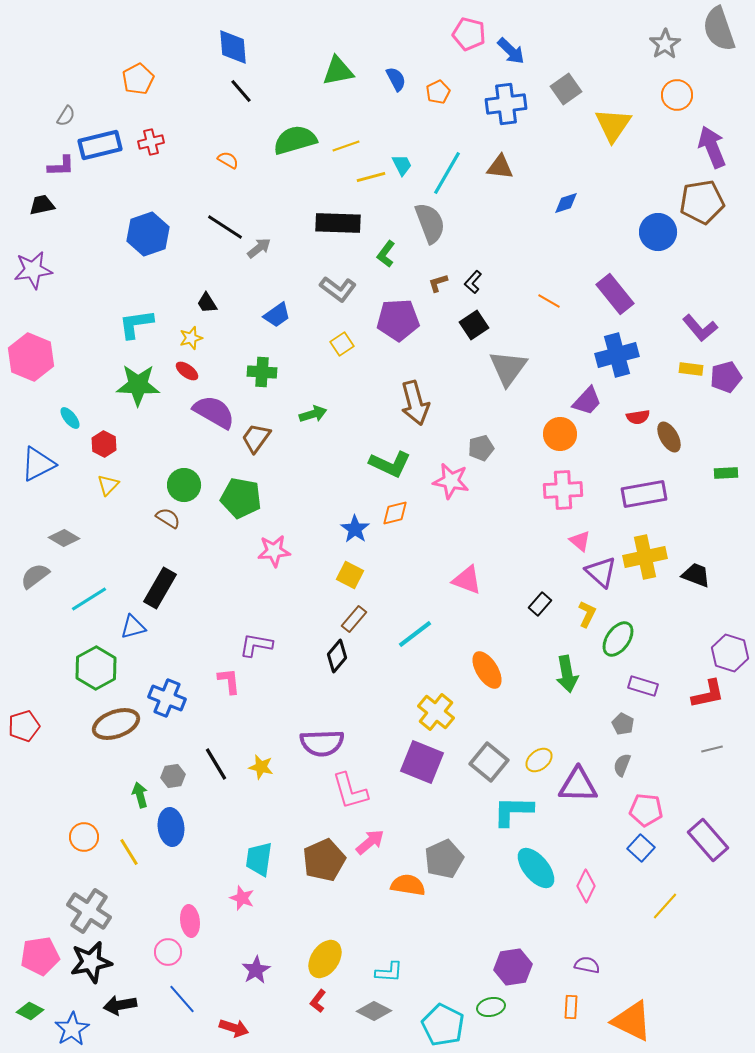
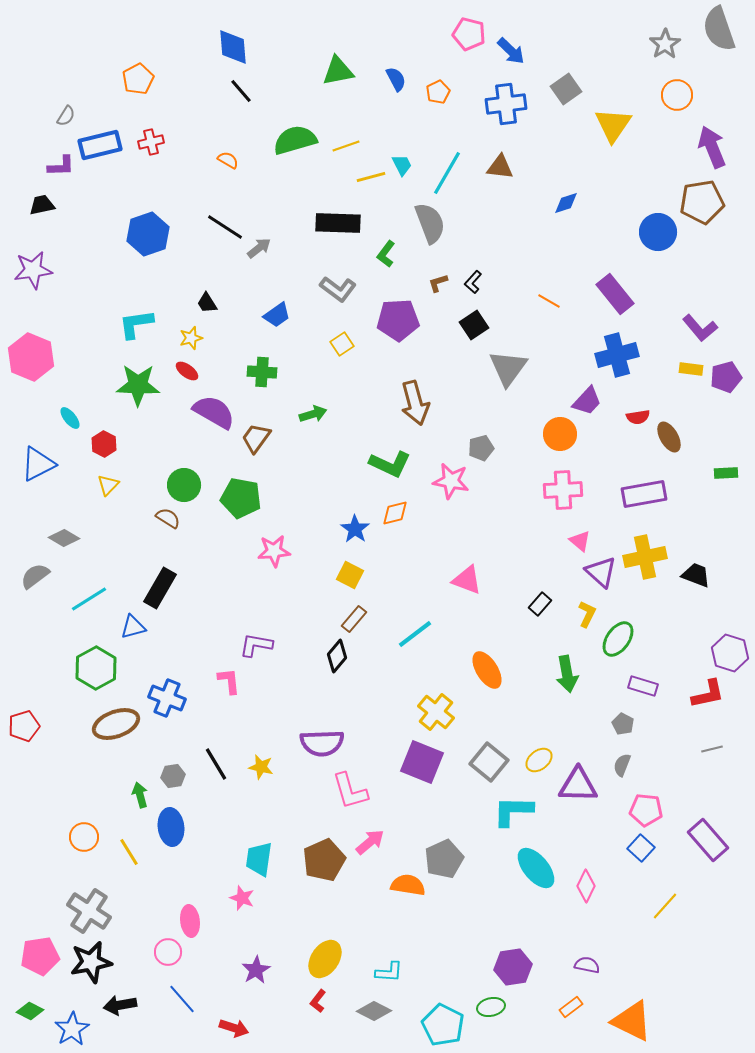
orange rectangle at (571, 1007): rotated 50 degrees clockwise
